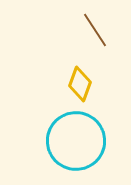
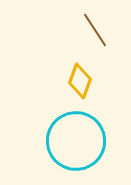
yellow diamond: moved 3 px up
